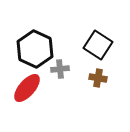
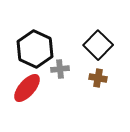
black square: rotated 12 degrees clockwise
